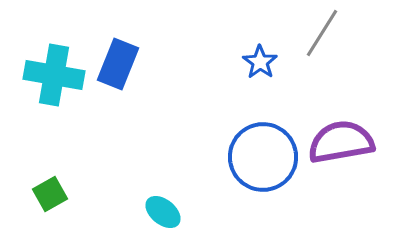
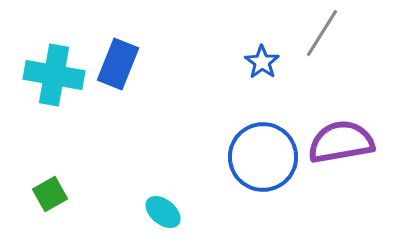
blue star: moved 2 px right
